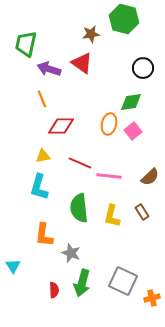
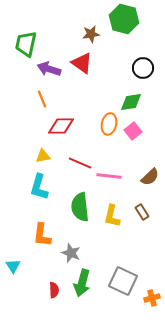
green semicircle: moved 1 px right, 1 px up
orange L-shape: moved 2 px left
